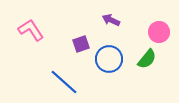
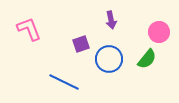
purple arrow: rotated 126 degrees counterclockwise
pink L-shape: moved 2 px left, 1 px up; rotated 12 degrees clockwise
blue line: rotated 16 degrees counterclockwise
